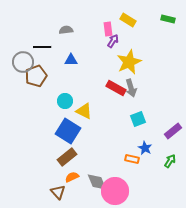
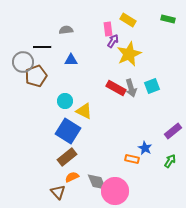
yellow star: moved 8 px up
cyan square: moved 14 px right, 33 px up
